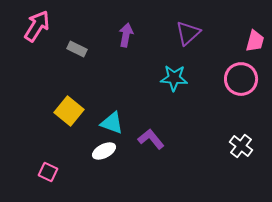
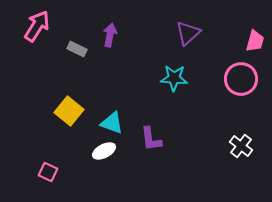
purple arrow: moved 16 px left
purple L-shape: rotated 148 degrees counterclockwise
